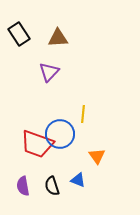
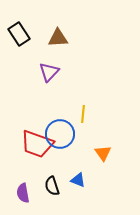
orange triangle: moved 6 px right, 3 px up
purple semicircle: moved 7 px down
